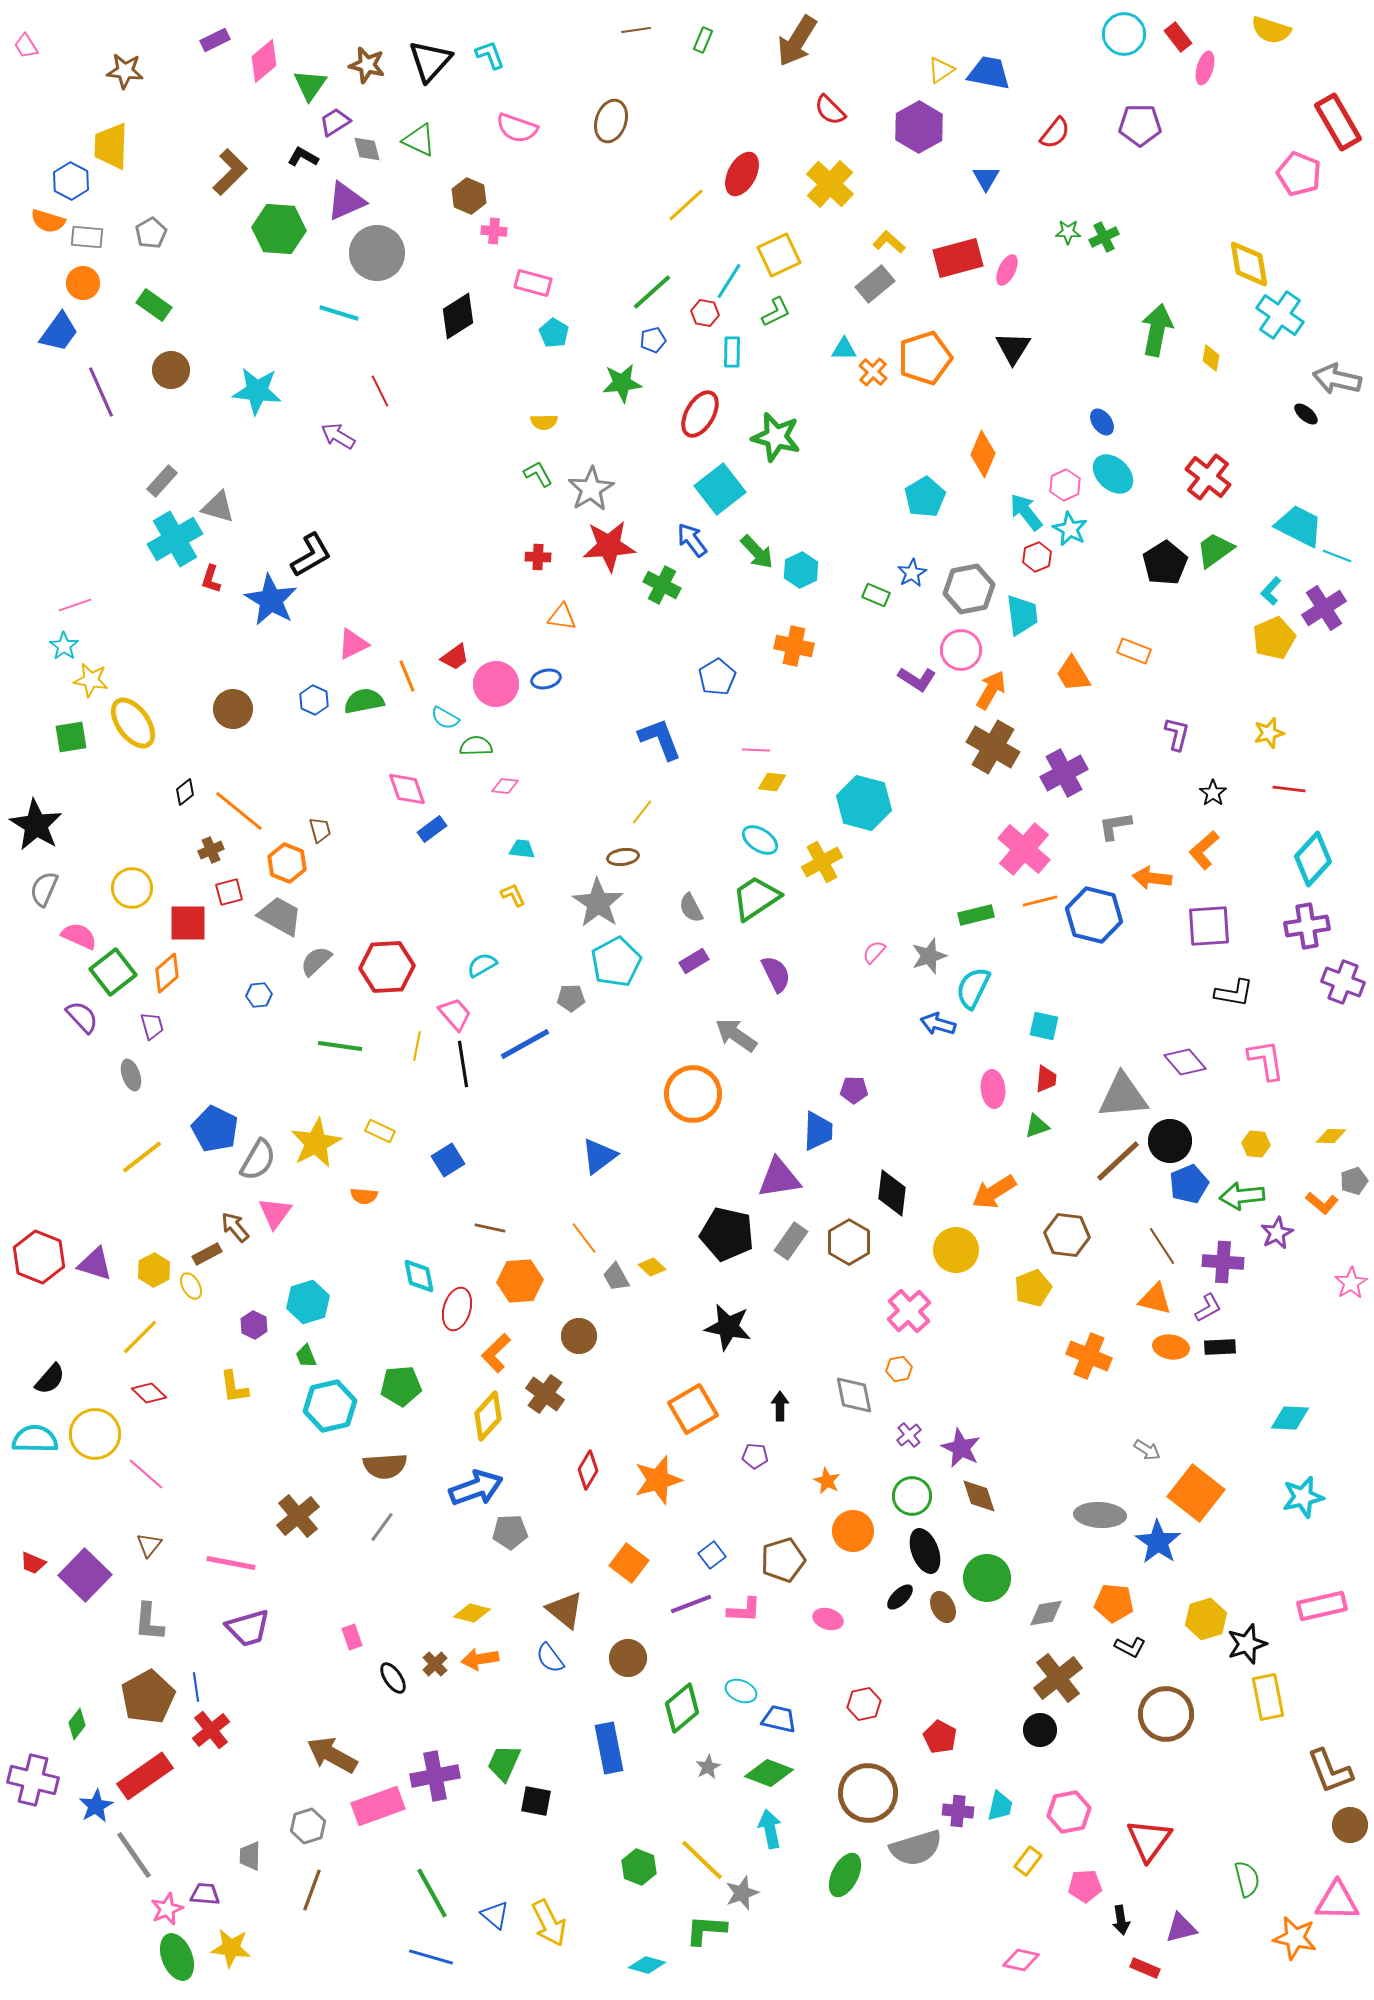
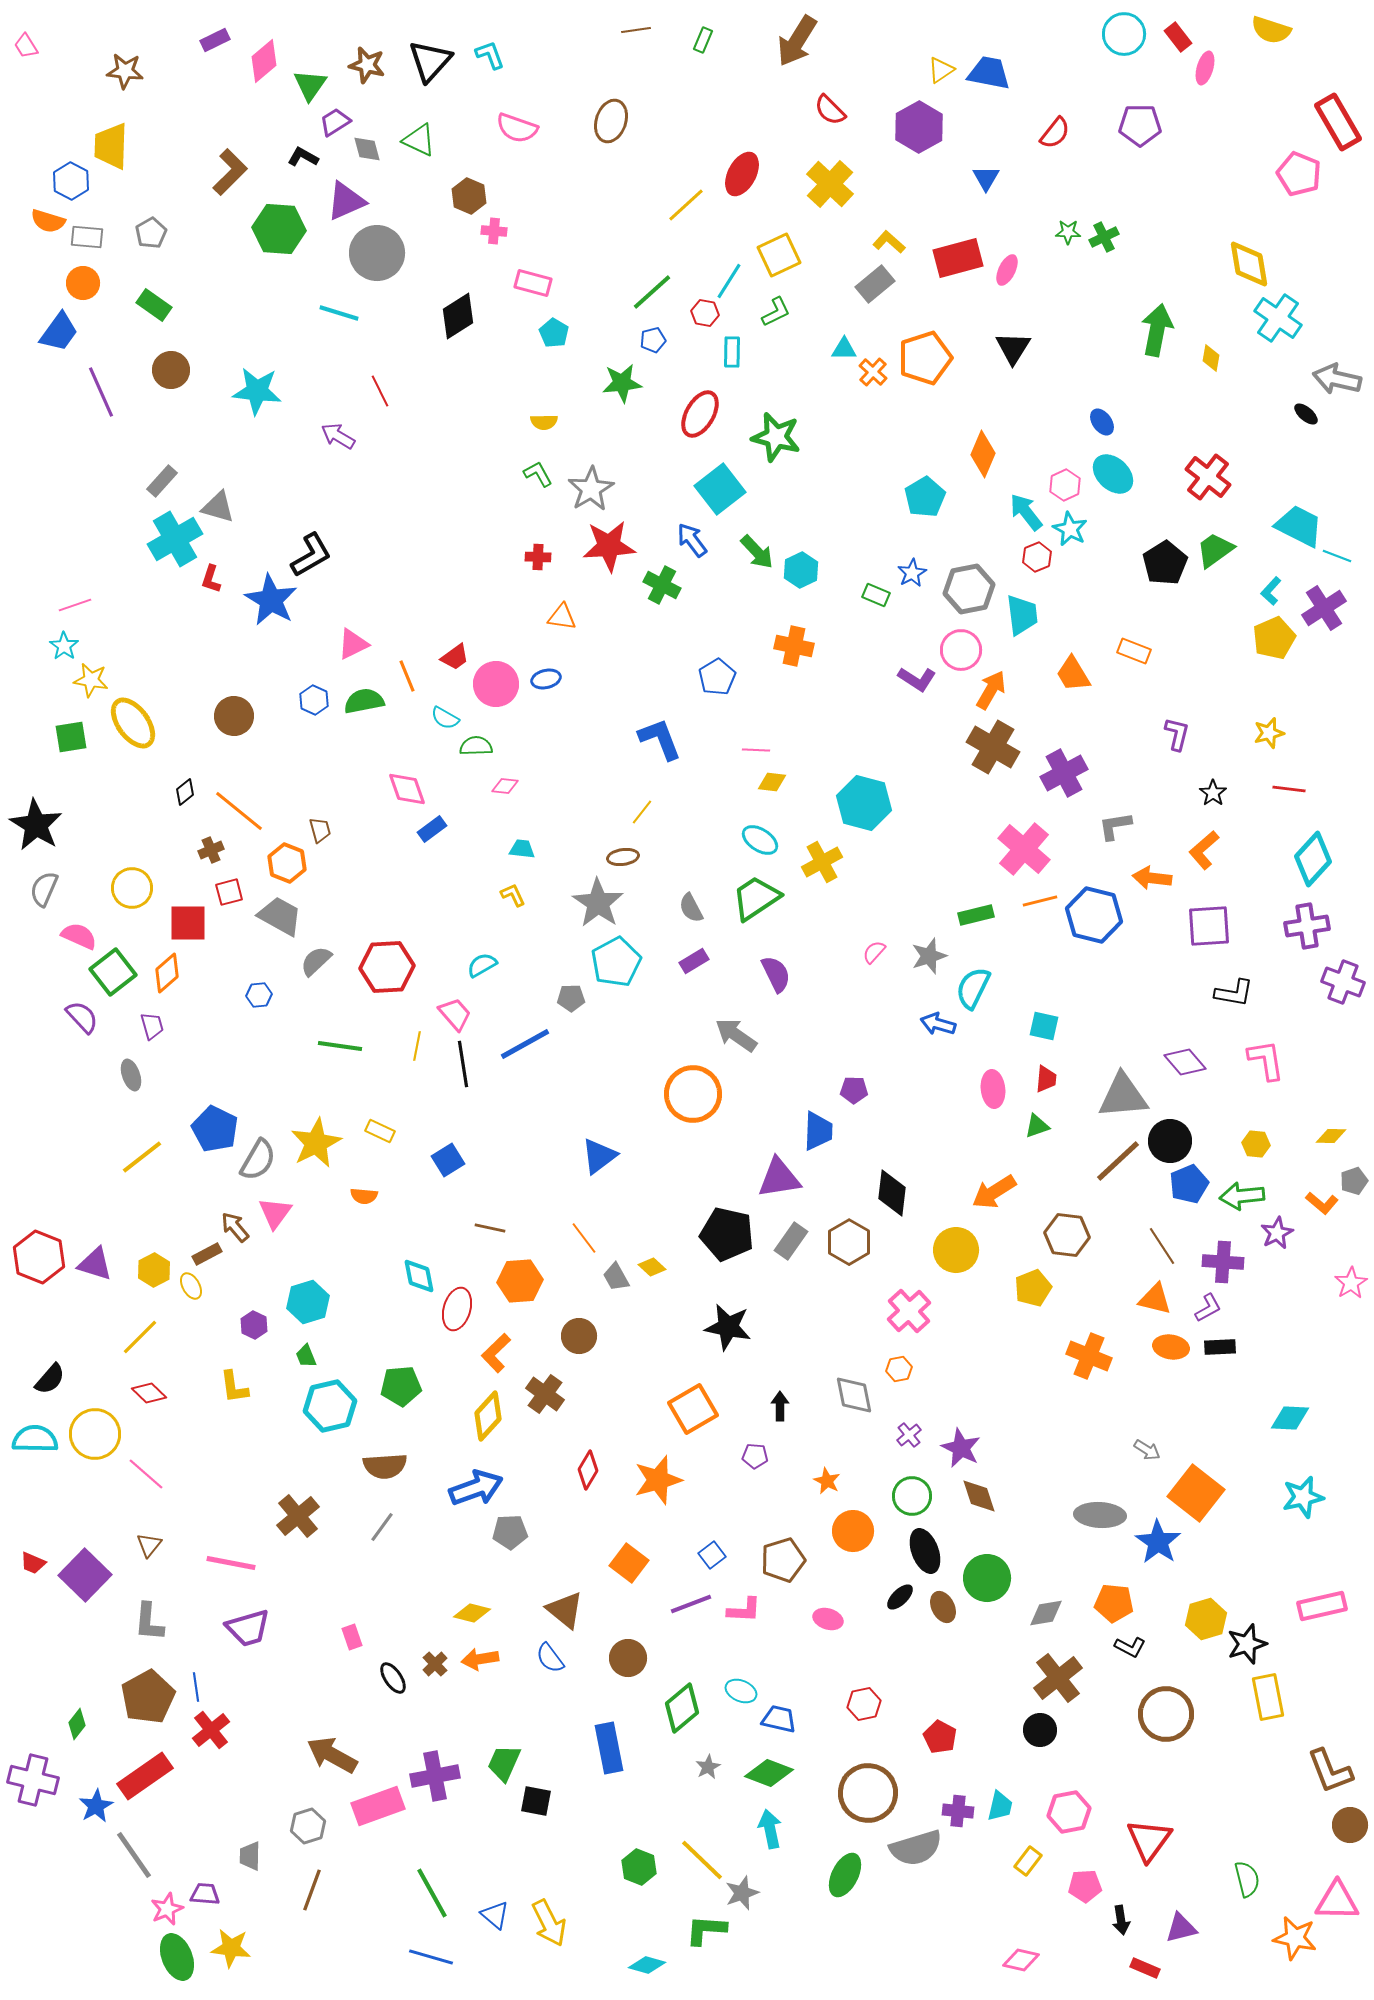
cyan cross at (1280, 315): moved 2 px left, 3 px down
brown circle at (233, 709): moved 1 px right, 7 px down
